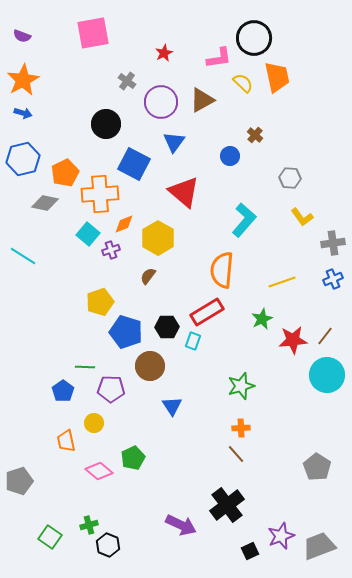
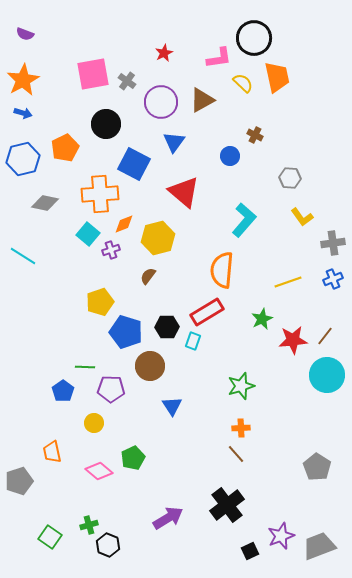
pink square at (93, 33): moved 41 px down
purple semicircle at (22, 36): moved 3 px right, 2 px up
brown cross at (255, 135): rotated 14 degrees counterclockwise
orange pentagon at (65, 173): moved 25 px up
yellow hexagon at (158, 238): rotated 16 degrees clockwise
yellow line at (282, 282): moved 6 px right
orange trapezoid at (66, 441): moved 14 px left, 11 px down
purple arrow at (181, 525): moved 13 px left, 7 px up; rotated 56 degrees counterclockwise
